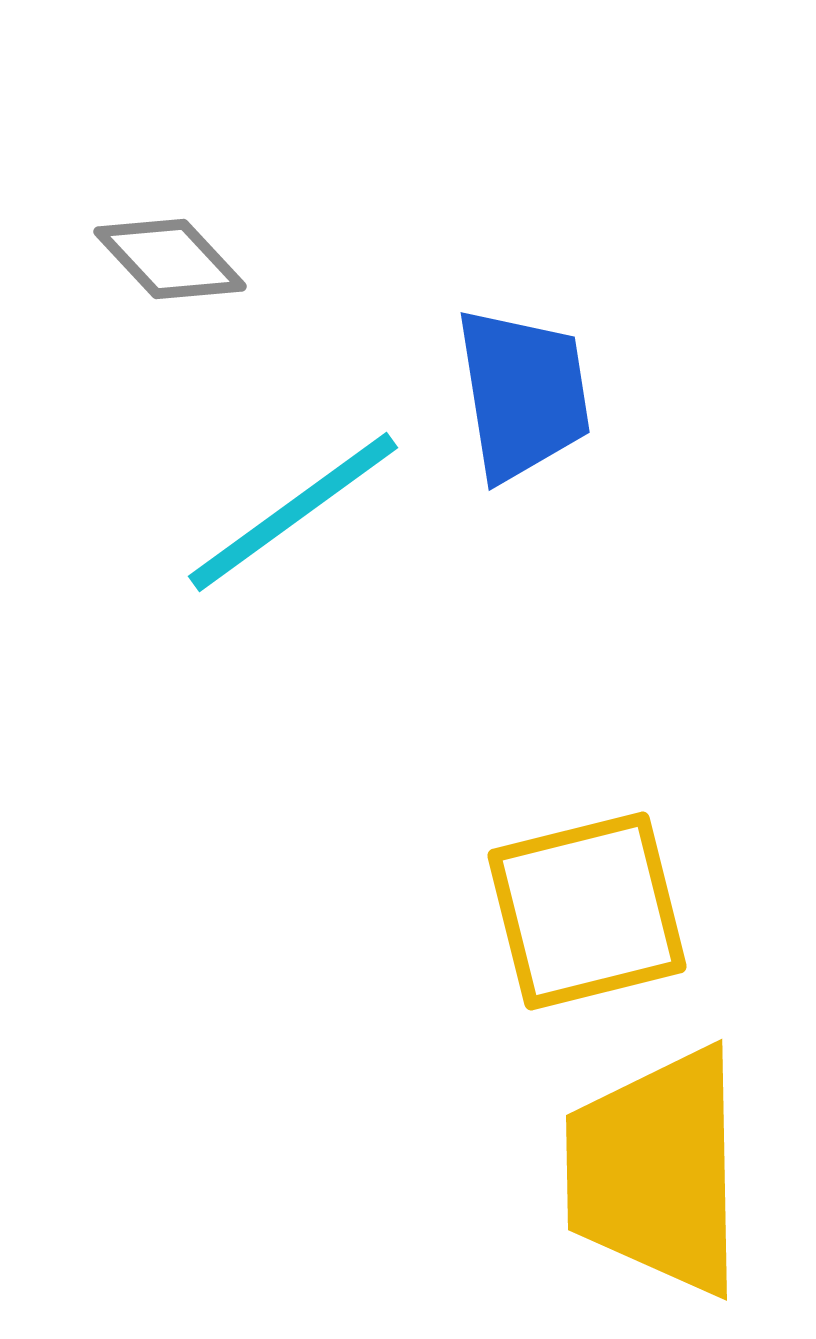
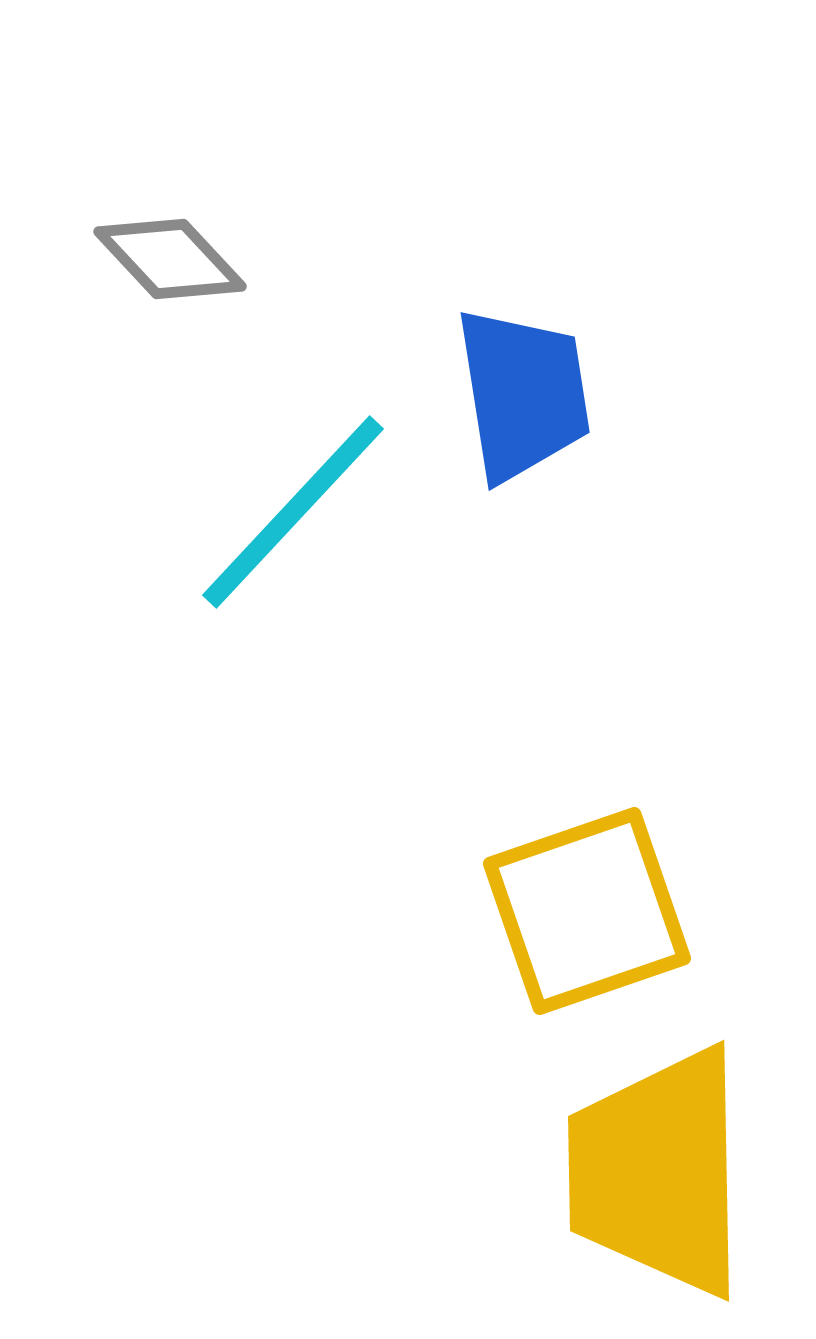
cyan line: rotated 11 degrees counterclockwise
yellow square: rotated 5 degrees counterclockwise
yellow trapezoid: moved 2 px right, 1 px down
